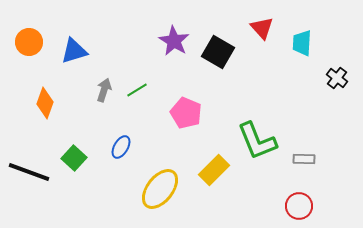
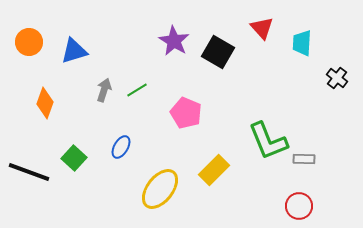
green L-shape: moved 11 px right
